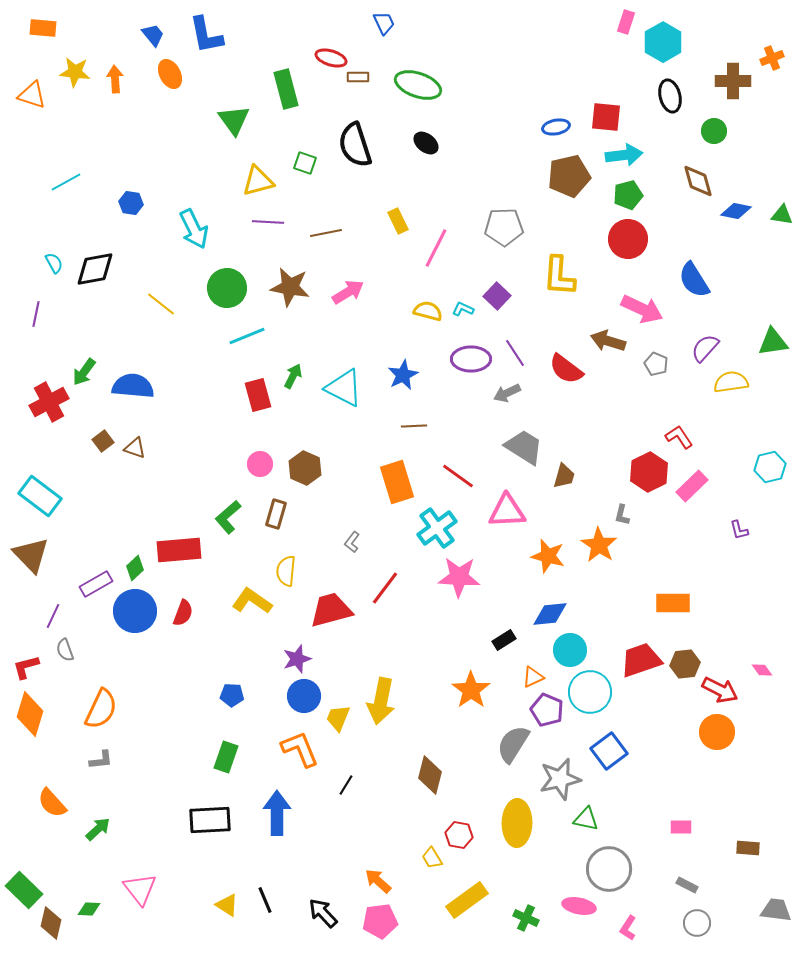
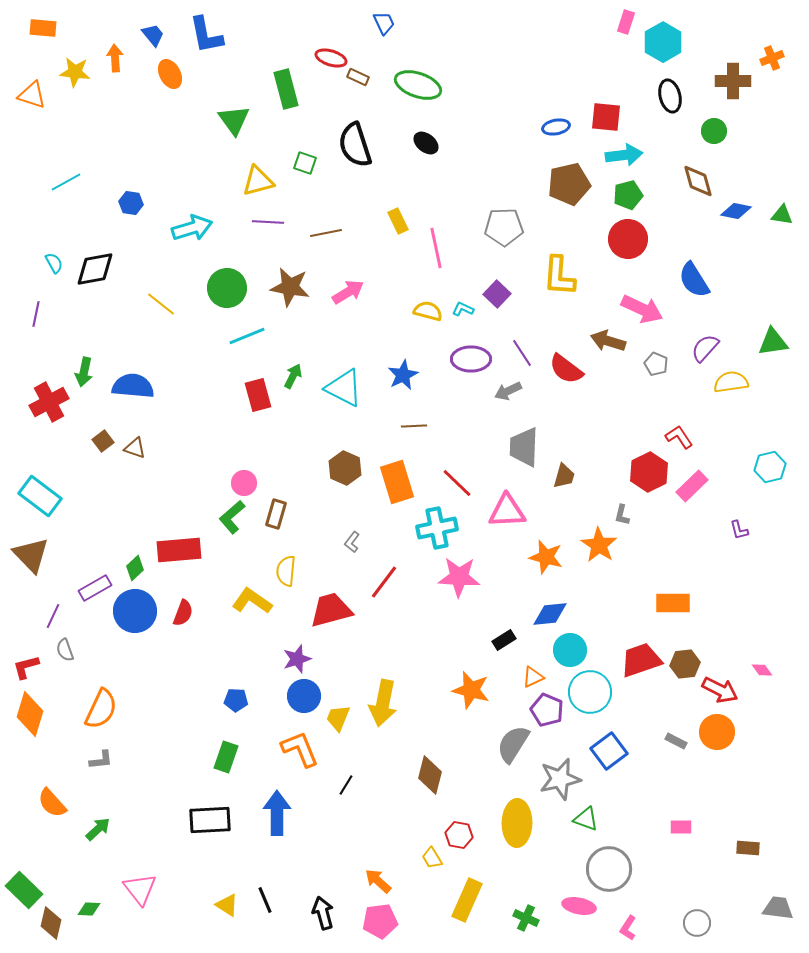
brown rectangle at (358, 77): rotated 25 degrees clockwise
orange arrow at (115, 79): moved 21 px up
brown pentagon at (569, 176): moved 8 px down
cyan arrow at (194, 229): moved 2 px left, 1 px up; rotated 81 degrees counterclockwise
pink line at (436, 248): rotated 39 degrees counterclockwise
purple square at (497, 296): moved 2 px up
purple line at (515, 353): moved 7 px right
green arrow at (84, 372): rotated 24 degrees counterclockwise
gray arrow at (507, 393): moved 1 px right, 2 px up
gray trapezoid at (524, 447): rotated 120 degrees counterclockwise
pink circle at (260, 464): moved 16 px left, 19 px down
brown hexagon at (305, 468): moved 40 px right
red line at (458, 476): moved 1 px left, 7 px down; rotated 8 degrees clockwise
green L-shape at (228, 517): moved 4 px right
cyan cross at (437, 528): rotated 24 degrees clockwise
orange star at (548, 556): moved 2 px left, 1 px down
purple rectangle at (96, 584): moved 1 px left, 4 px down
red line at (385, 588): moved 1 px left, 6 px up
orange star at (471, 690): rotated 21 degrees counterclockwise
blue pentagon at (232, 695): moved 4 px right, 5 px down
yellow arrow at (381, 701): moved 2 px right, 2 px down
green triangle at (586, 819): rotated 8 degrees clockwise
gray rectangle at (687, 885): moved 11 px left, 144 px up
yellow rectangle at (467, 900): rotated 30 degrees counterclockwise
gray trapezoid at (776, 910): moved 2 px right, 2 px up
black arrow at (323, 913): rotated 28 degrees clockwise
